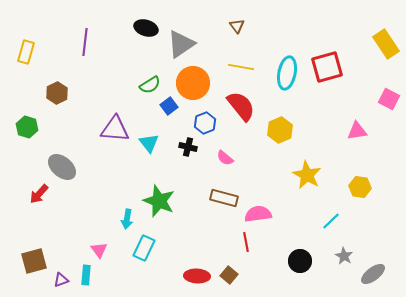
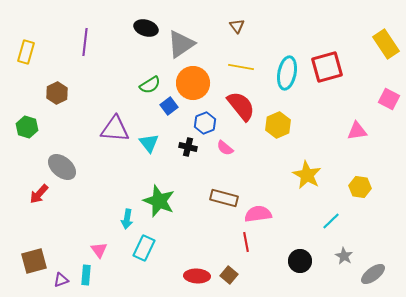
yellow hexagon at (280, 130): moved 2 px left, 5 px up
pink semicircle at (225, 158): moved 10 px up
